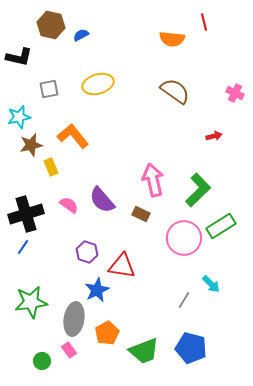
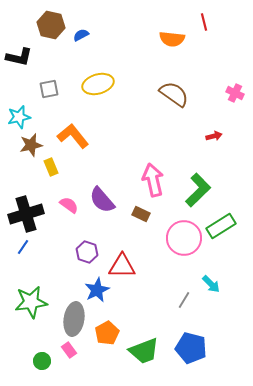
brown semicircle: moved 1 px left, 3 px down
red triangle: rotated 8 degrees counterclockwise
